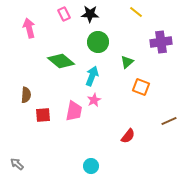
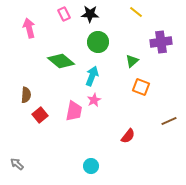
green triangle: moved 5 px right, 1 px up
red square: moved 3 px left; rotated 35 degrees counterclockwise
